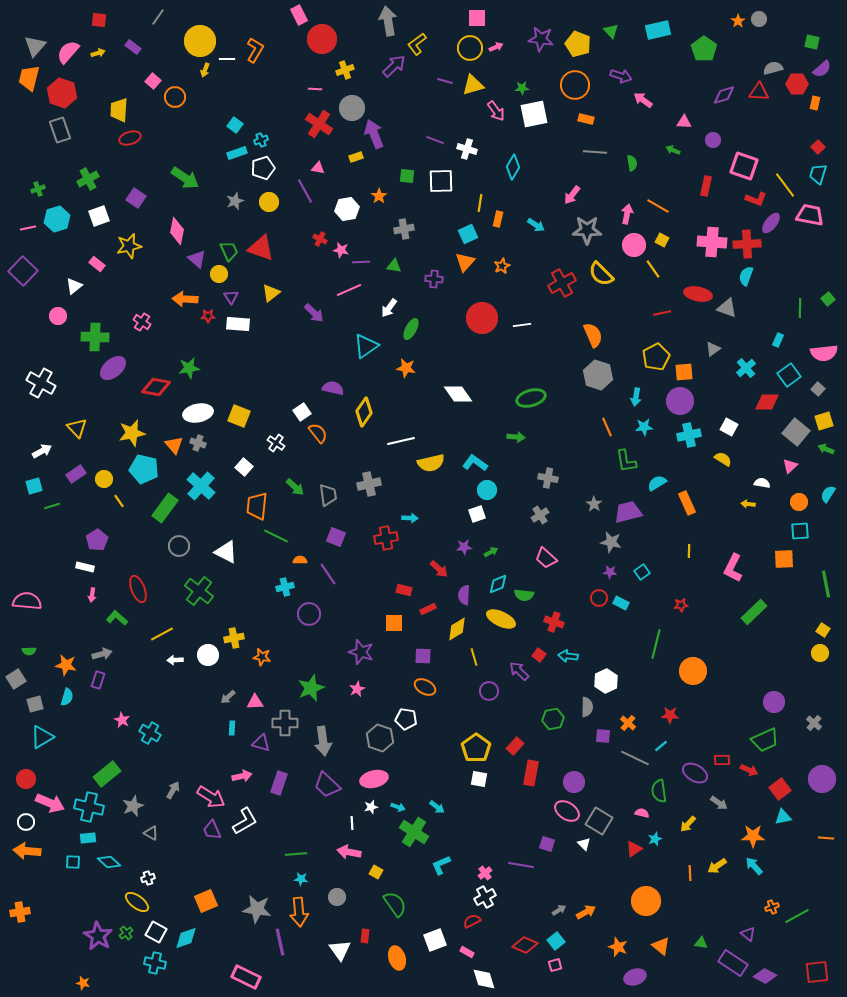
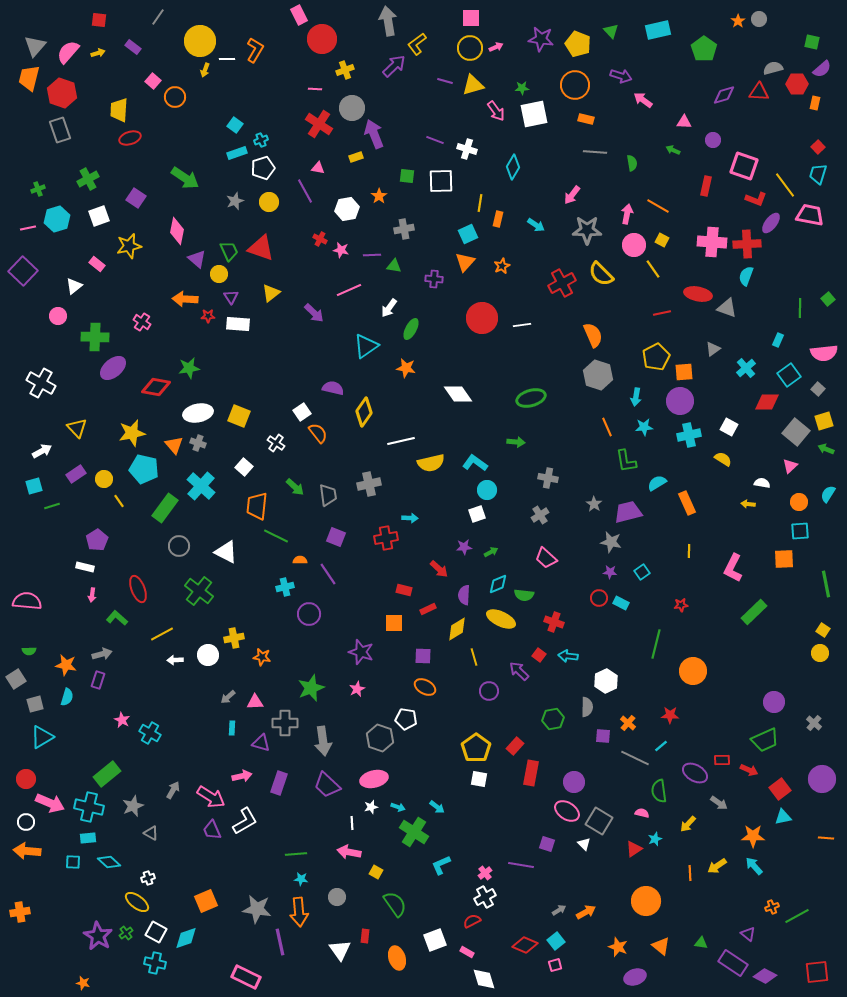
pink square at (477, 18): moved 6 px left
purple line at (361, 262): moved 11 px right, 7 px up
green arrow at (516, 437): moved 5 px down
